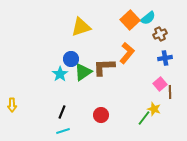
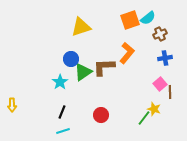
orange square: rotated 24 degrees clockwise
cyan star: moved 8 px down
